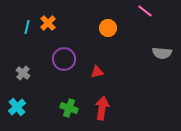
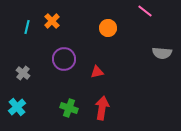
orange cross: moved 4 px right, 2 px up
